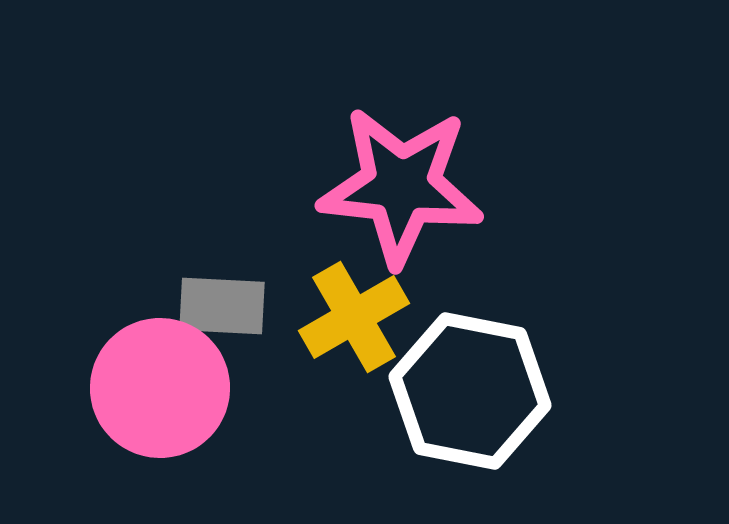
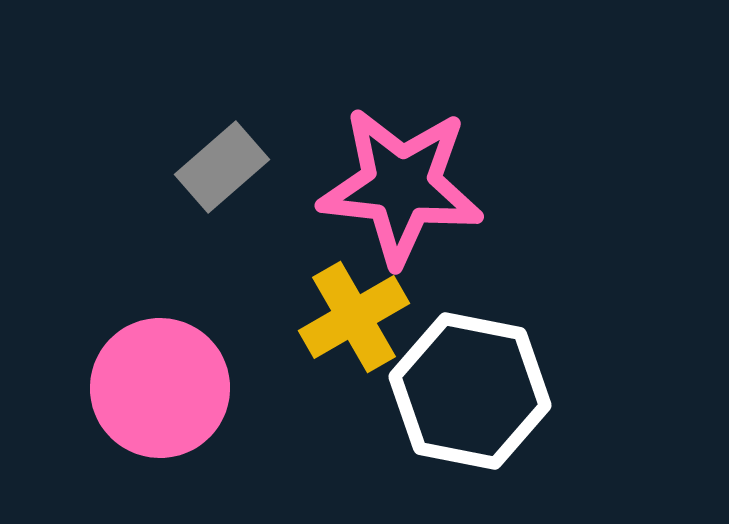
gray rectangle: moved 139 px up; rotated 44 degrees counterclockwise
